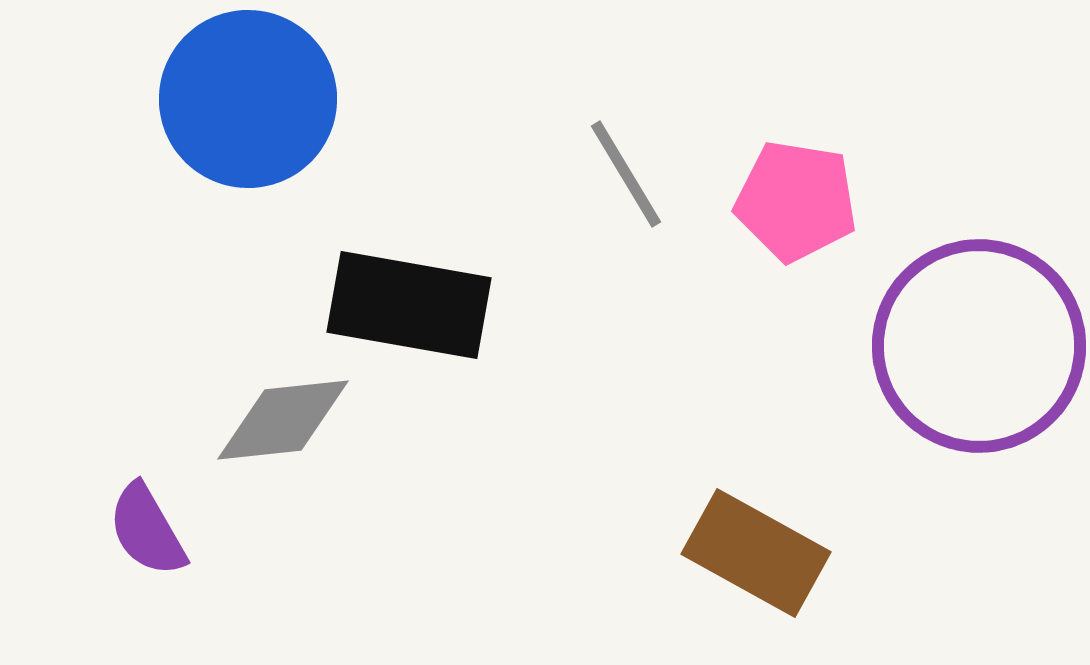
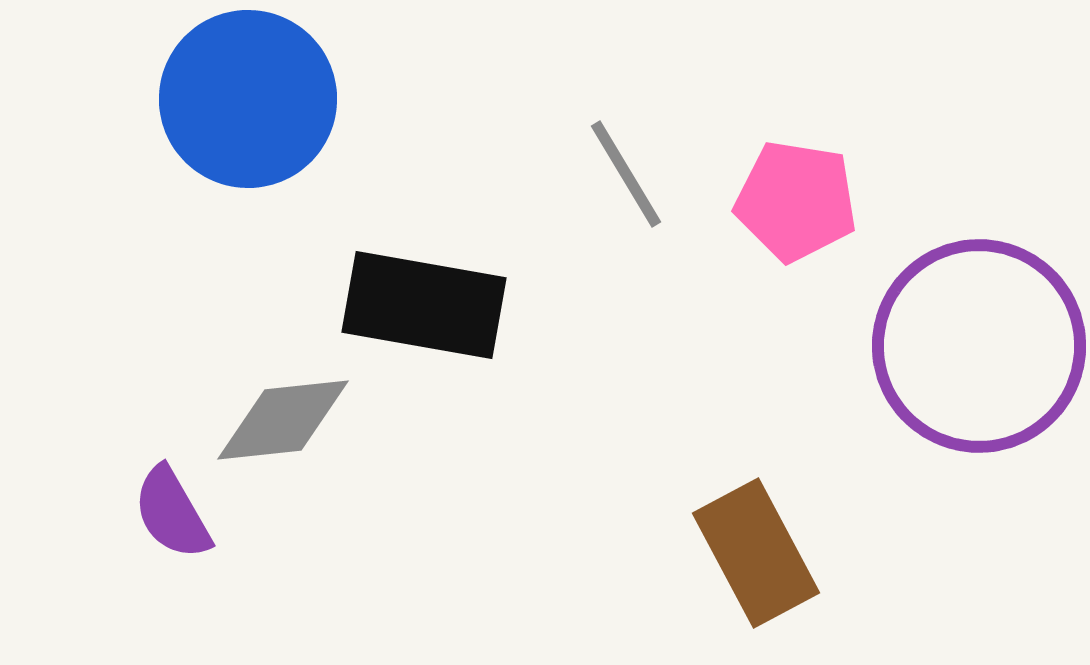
black rectangle: moved 15 px right
purple semicircle: moved 25 px right, 17 px up
brown rectangle: rotated 33 degrees clockwise
